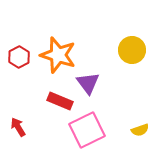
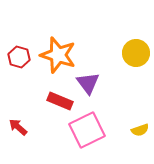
yellow circle: moved 4 px right, 3 px down
red hexagon: rotated 15 degrees counterclockwise
red arrow: rotated 18 degrees counterclockwise
